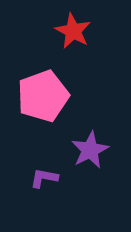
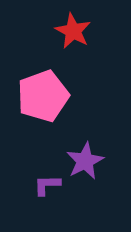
purple star: moved 5 px left, 11 px down
purple L-shape: moved 3 px right, 7 px down; rotated 12 degrees counterclockwise
